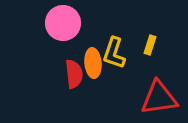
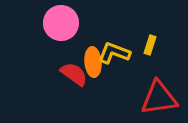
pink circle: moved 2 px left
yellow L-shape: rotated 92 degrees clockwise
orange ellipse: moved 1 px up
red semicircle: rotated 48 degrees counterclockwise
